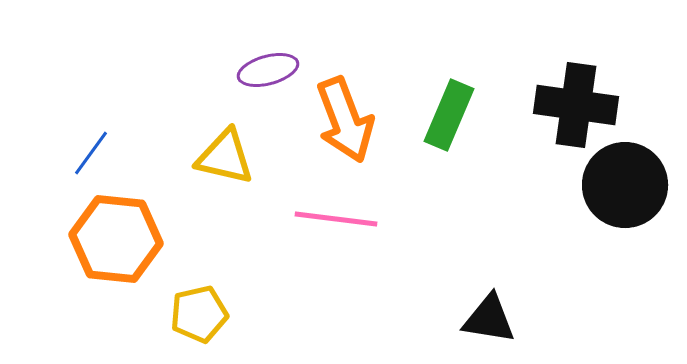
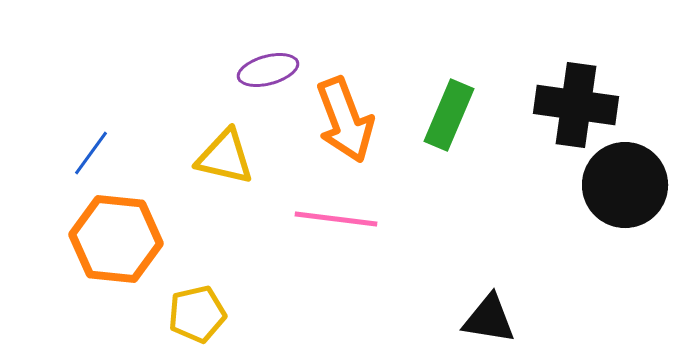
yellow pentagon: moved 2 px left
